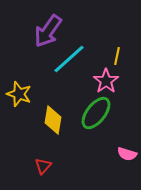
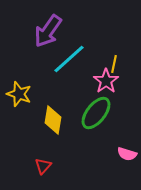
yellow line: moved 3 px left, 8 px down
